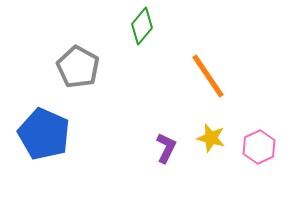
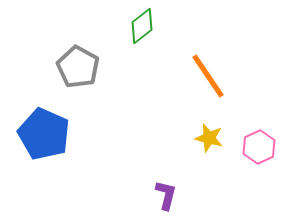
green diamond: rotated 12 degrees clockwise
yellow star: moved 2 px left
purple L-shape: moved 47 px down; rotated 12 degrees counterclockwise
